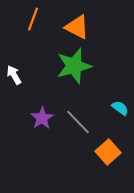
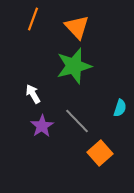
orange triangle: rotated 20 degrees clockwise
white arrow: moved 19 px right, 19 px down
cyan semicircle: rotated 72 degrees clockwise
purple star: moved 8 px down
gray line: moved 1 px left, 1 px up
orange square: moved 8 px left, 1 px down
